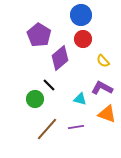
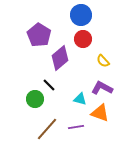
orange triangle: moved 7 px left, 1 px up
